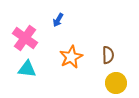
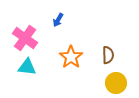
orange star: rotated 10 degrees counterclockwise
cyan triangle: moved 2 px up
